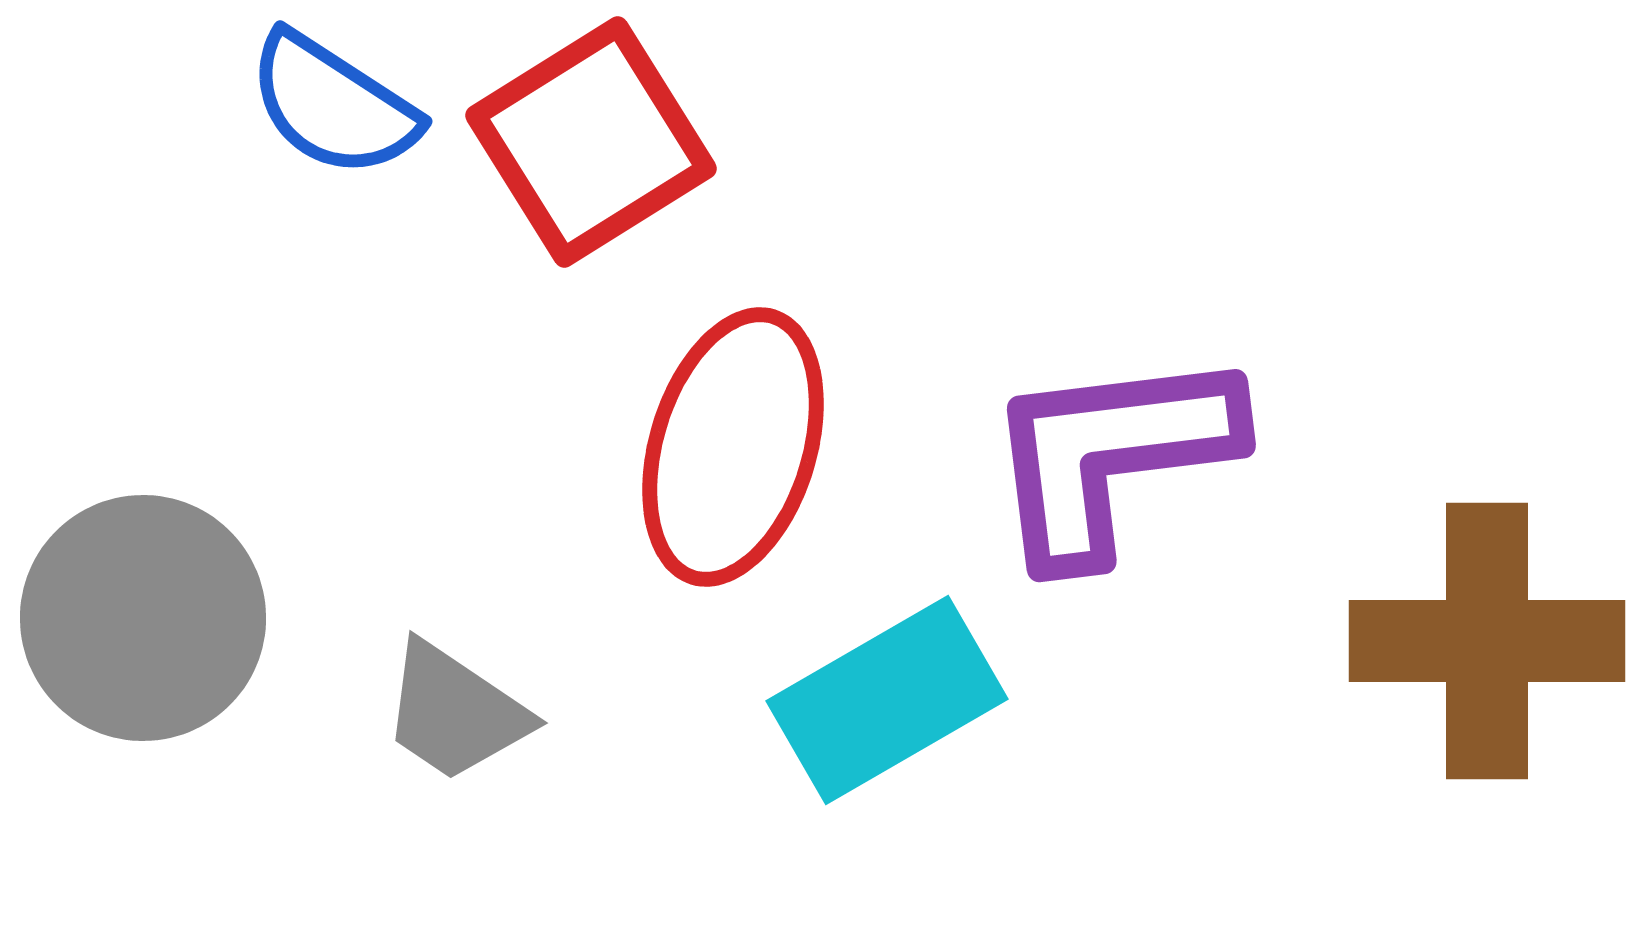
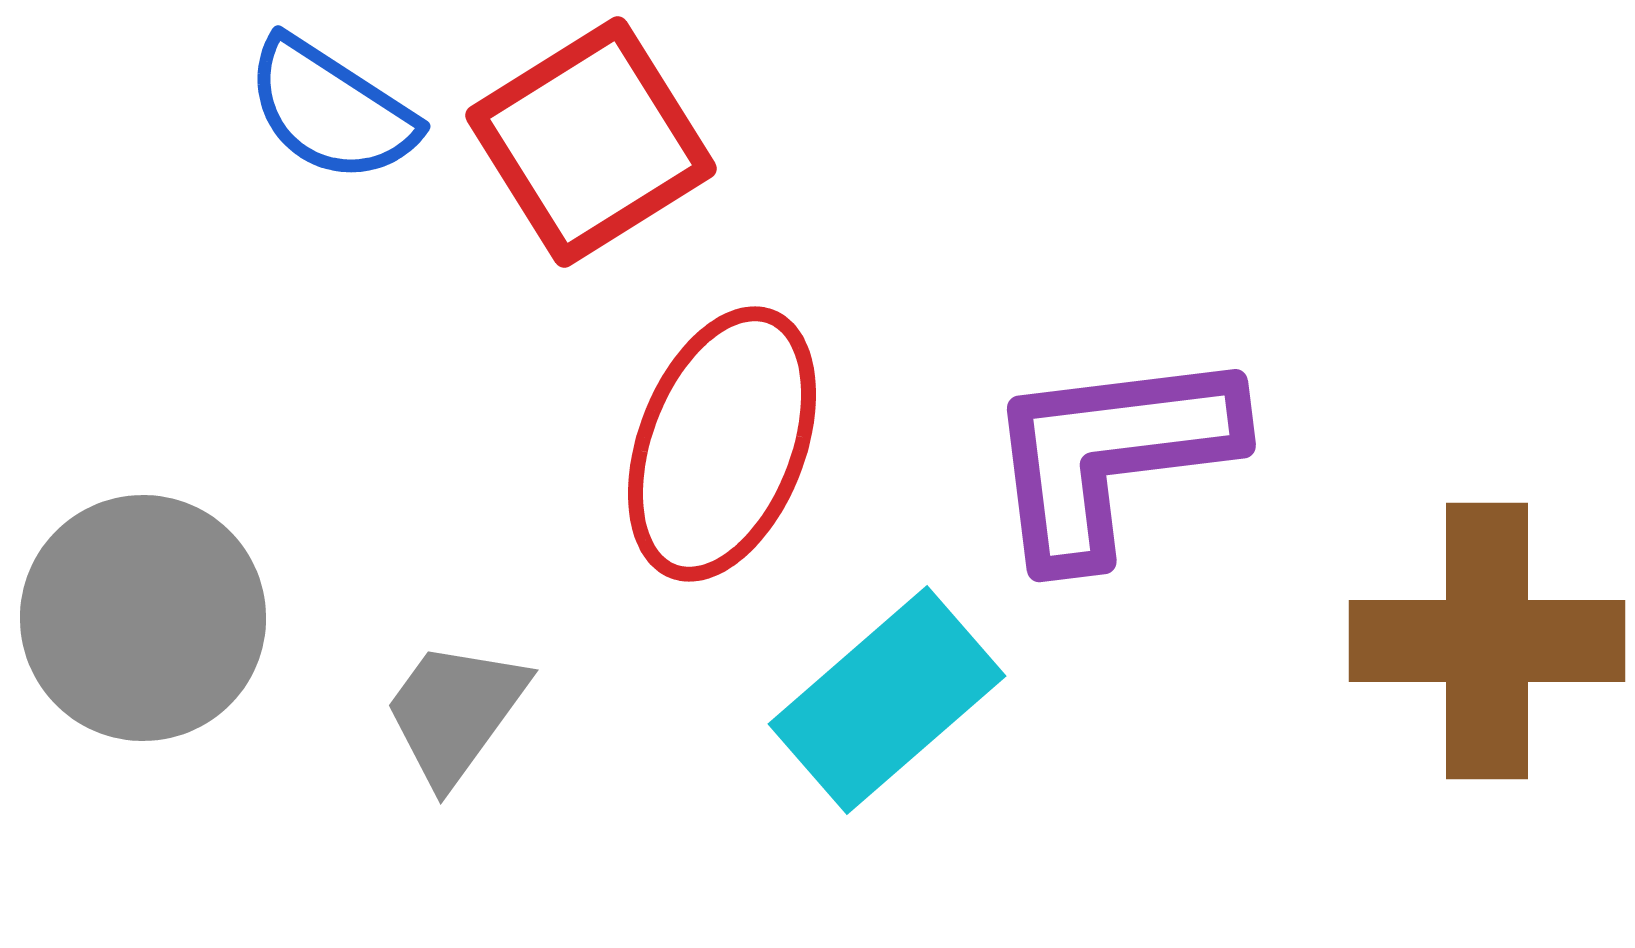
blue semicircle: moved 2 px left, 5 px down
red ellipse: moved 11 px left, 3 px up; rotated 4 degrees clockwise
cyan rectangle: rotated 11 degrees counterclockwise
gray trapezoid: rotated 92 degrees clockwise
